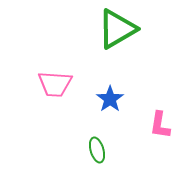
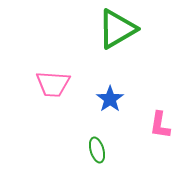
pink trapezoid: moved 2 px left
